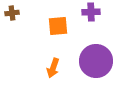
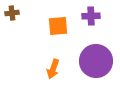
purple cross: moved 4 px down
orange arrow: moved 1 px down
